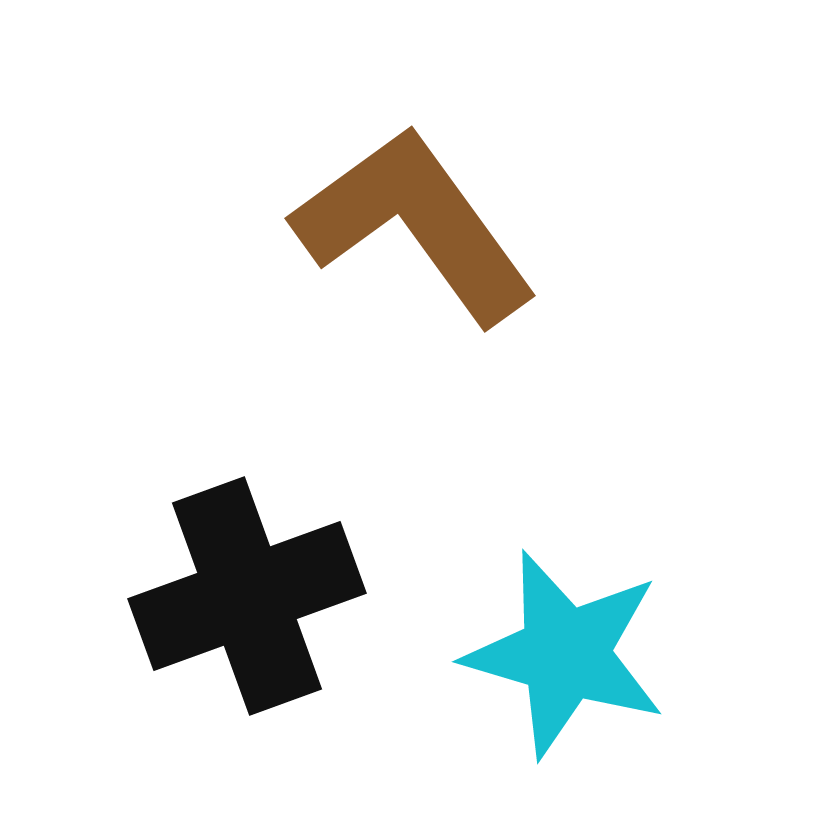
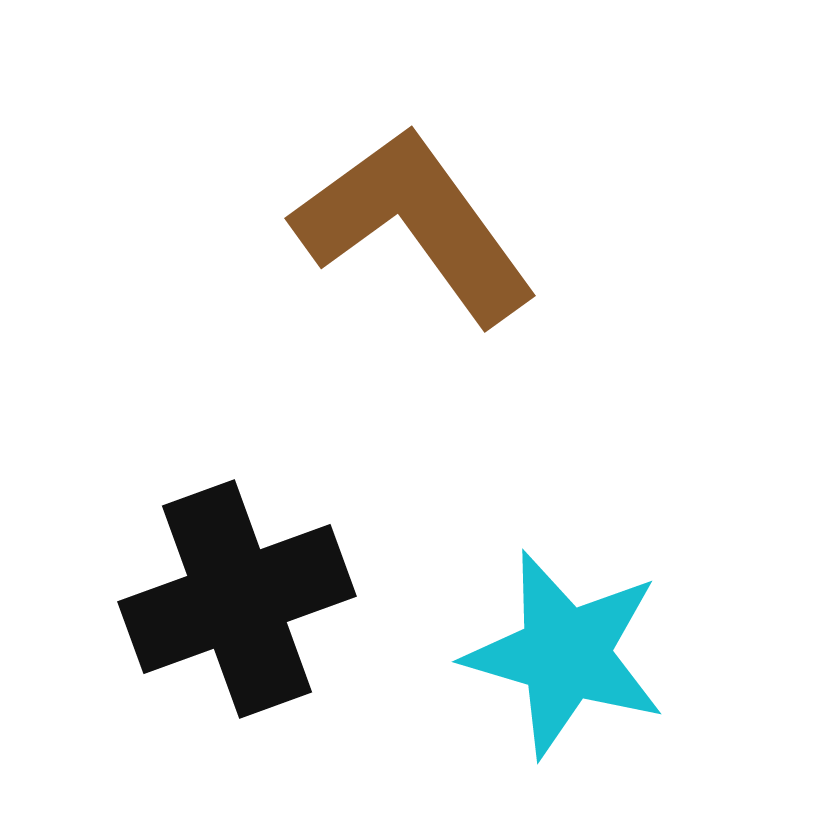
black cross: moved 10 px left, 3 px down
